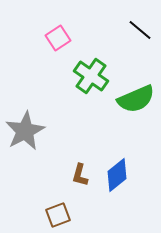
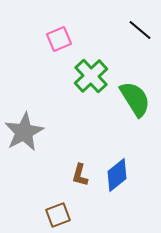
pink square: moved 1 px right, 1 px down; rotated 10 degrees clockwise
green cross: rotated 12 degrees clockwise
green semicircle: moved 1 px left; rotated 99 degrees counterclockwise
gray star: moved 1 px left, 1 px down
